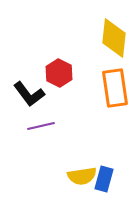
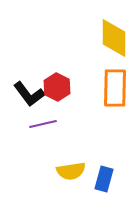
yellow diamond: rotated 6 degrees counterclockwise
red hexagon: moved 2 px left, 14 px down
orange rectangle: rotated 9 degrees clockwise
purple line: moved 2 px right, 2 px up
yellow semicircle: moved 11 px left, 5 px up
